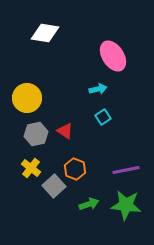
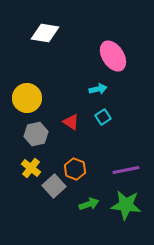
red triangle: moved 6 px right, 9 px up
